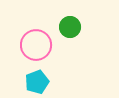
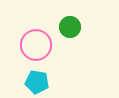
cyan pentagon: rotated 30 degrees clockwise
